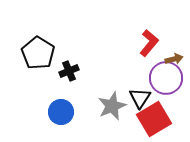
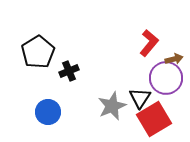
black pentagon: moved 1 px up; rotated 8 degrees clockwise
blue circle: moved 13 px left
